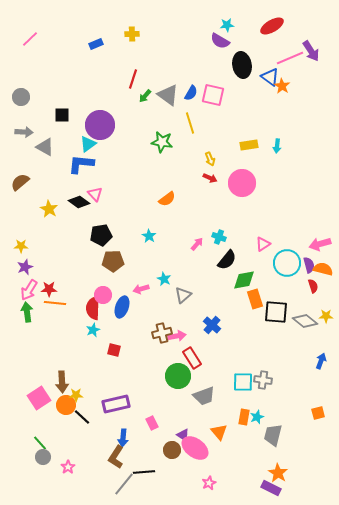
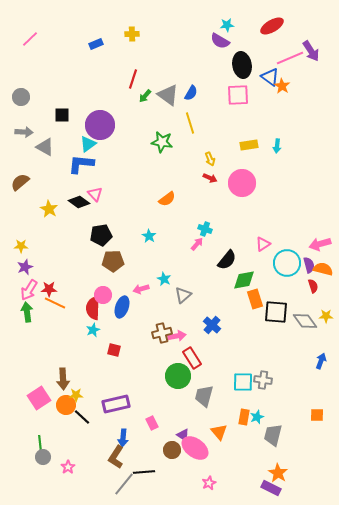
pink square at (213, 95): moved 25 px right; rotated 15 degrees counterclockwise
cyan cross at (219, 237): moved 14 px left, 8 px up
orange line at (55, 303): rotated 20 degrees clockwise
gray diamond at (305, 321): rotated 15 degrees clockwise
brown arrow at (62, 382): moved 1 px right, 3 px up
gray trapezoid at (204, 396): rotated 125 degrees clockwise
orange square at (318, 413): moved 1 px left, 2 px down; rotated 16 degrees clockwise
green line at (40, 443): rotated 35 degrees clockwise
